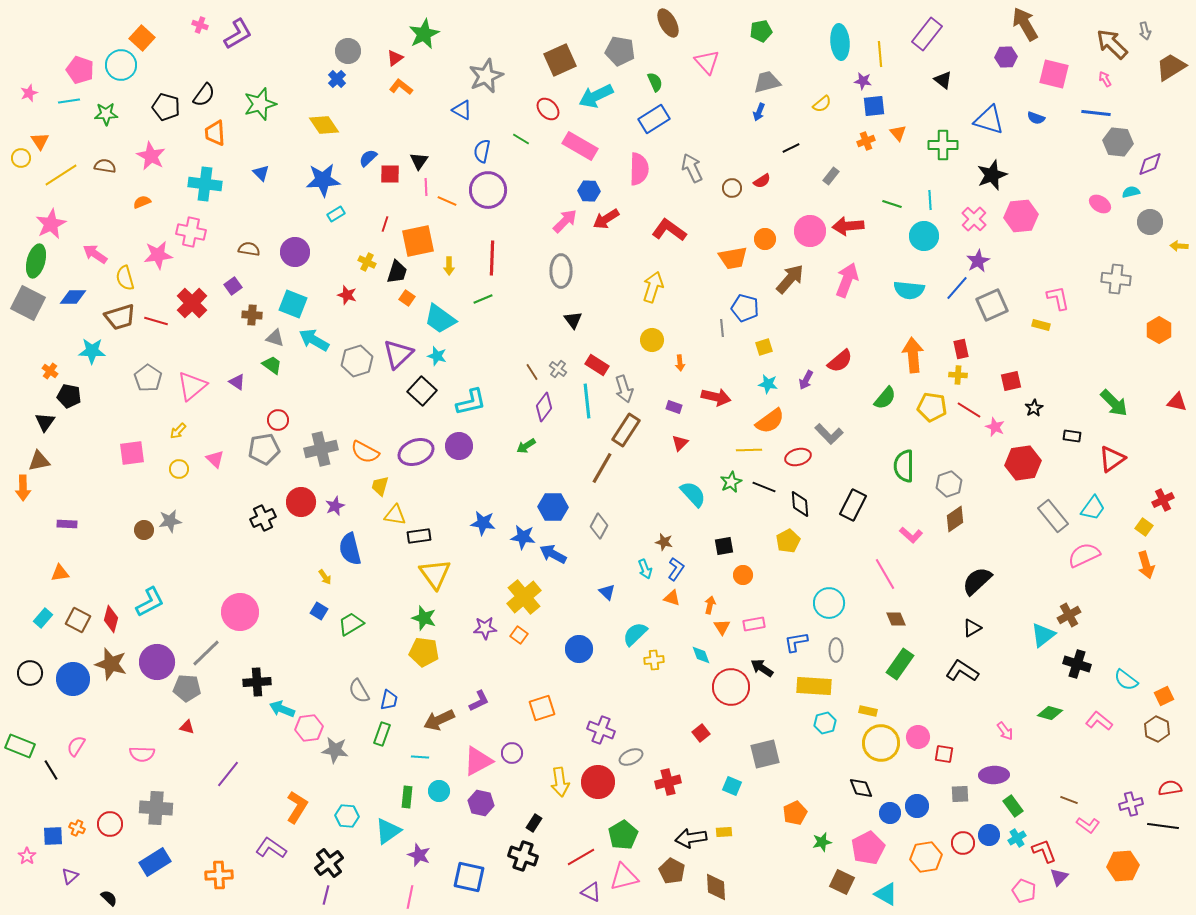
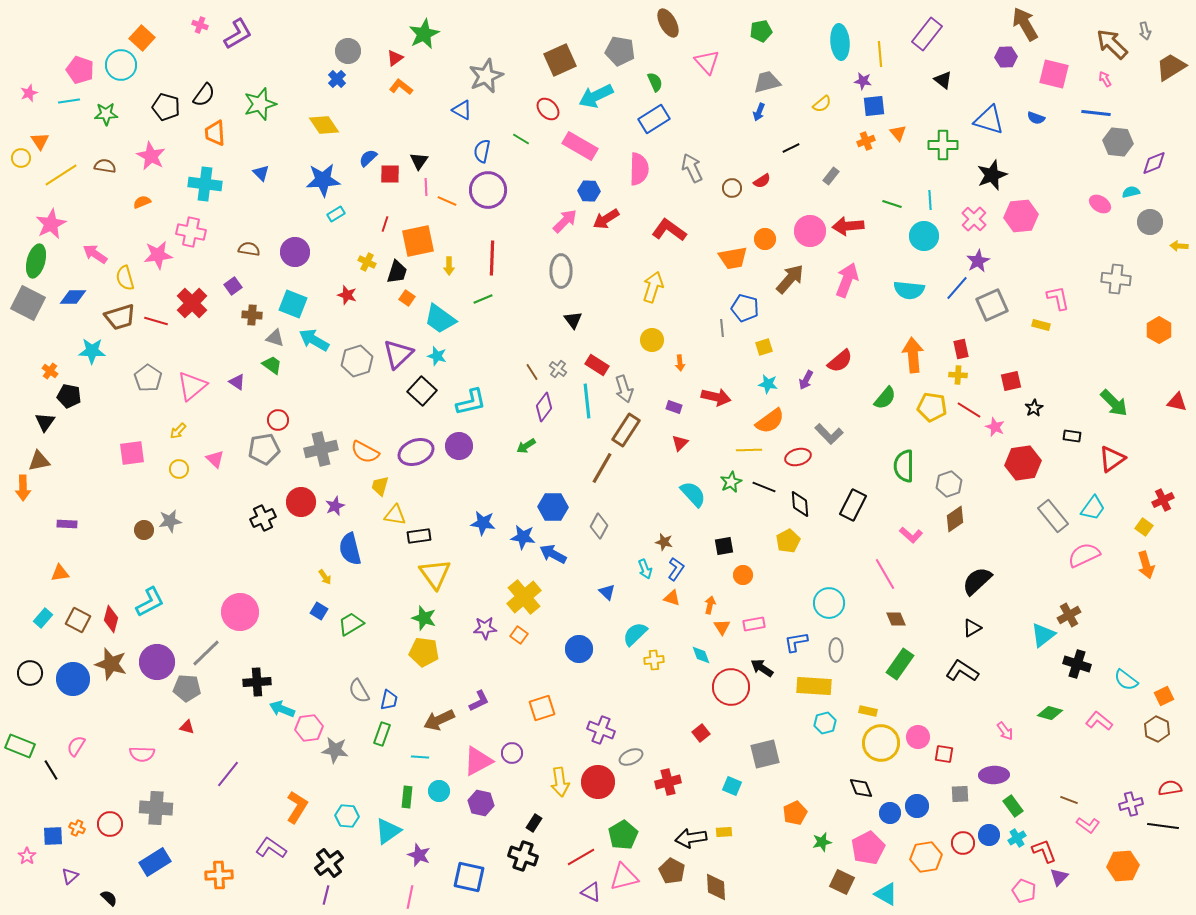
purple diamond at (1150, 164): moved 4 px right, 1 px up
